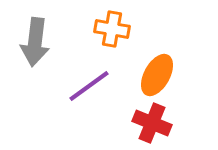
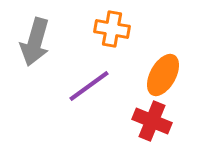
gray arrow: rotated 9 degrees clockwise
orange ellipse: moved 6 px right
red cross: moved 2 px up
